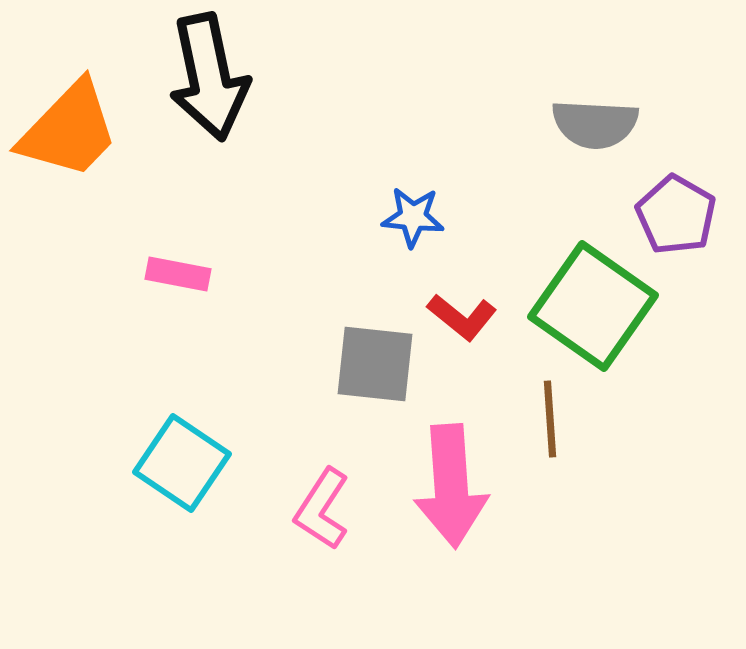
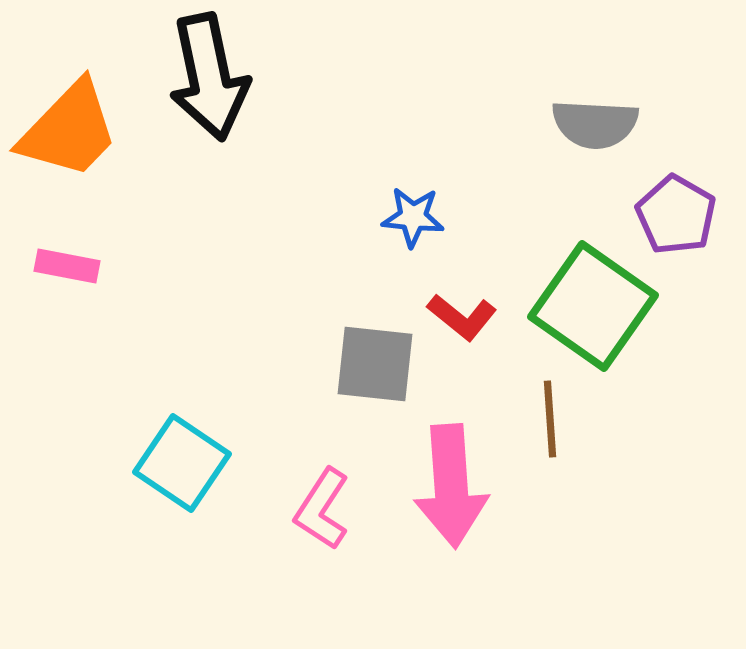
pink rectangle: moved 111 px left, 8 px up
